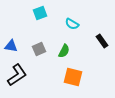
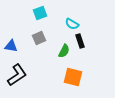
black rectangle: moved 22 px left; rotated 16 degrees clockwise
gray square: moved 11 px up
